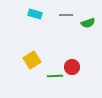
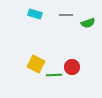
yellow square: moved 4 px right, 4 px down; rotated 30 degrees counterclockwise
green line: moved 1 px left, 1 px up
